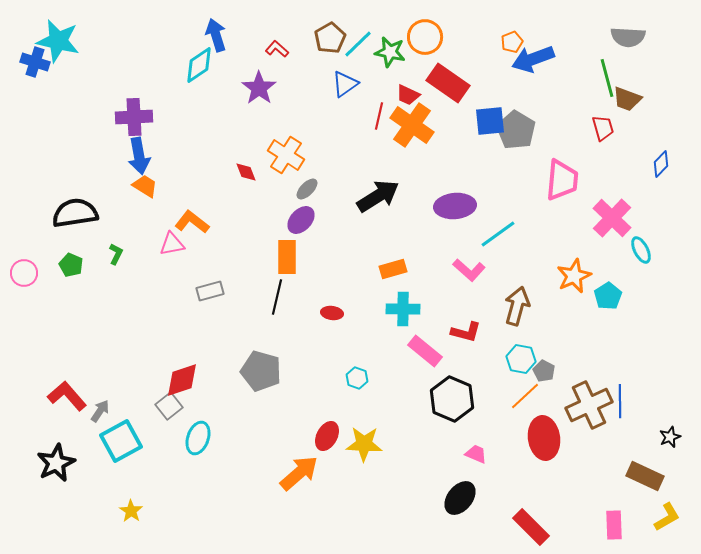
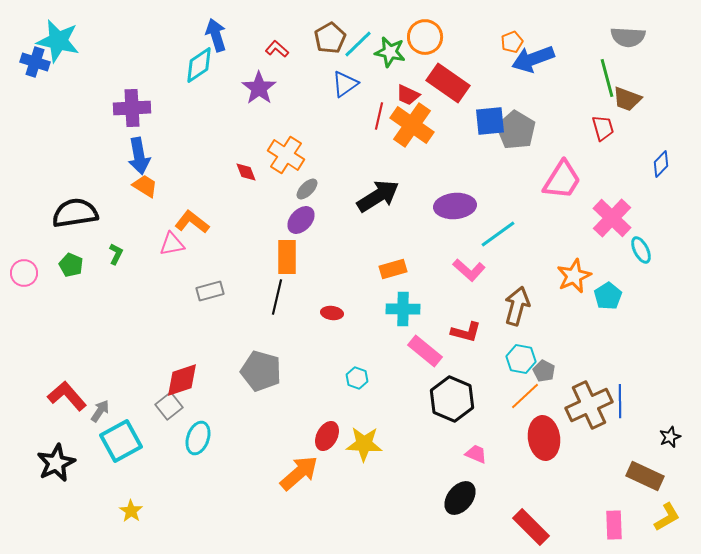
purple cross at (134, 117): moved 2 px left, 9 px up
pink trapezoid at (562, 180): rotated 27 degrees clockwise
